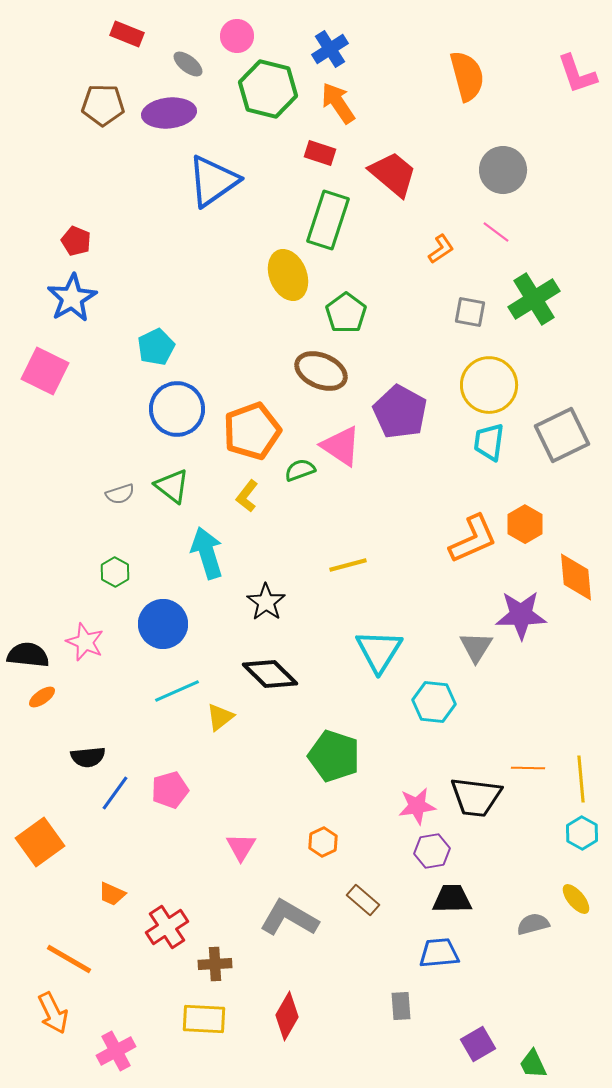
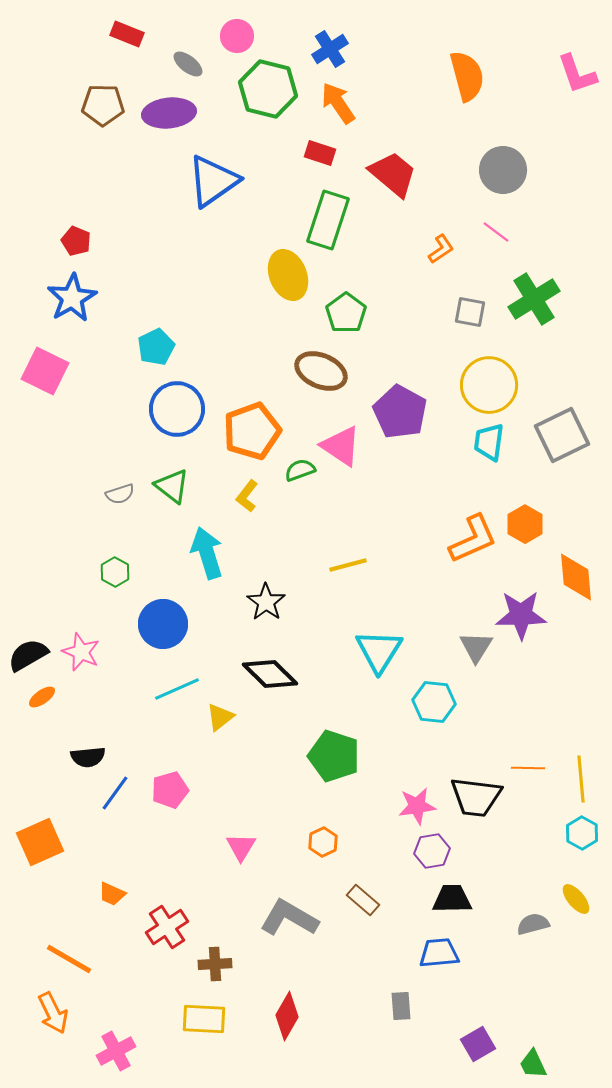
pink star at (85, 642): moved 4 px left, 10 px down
black semicircle at (28, 655): rotated 36 degrees counterclockwise
cyan line at (177, 691): moved 2 px up
orange square at (40, 842): rotated 12 degrees clockwise
